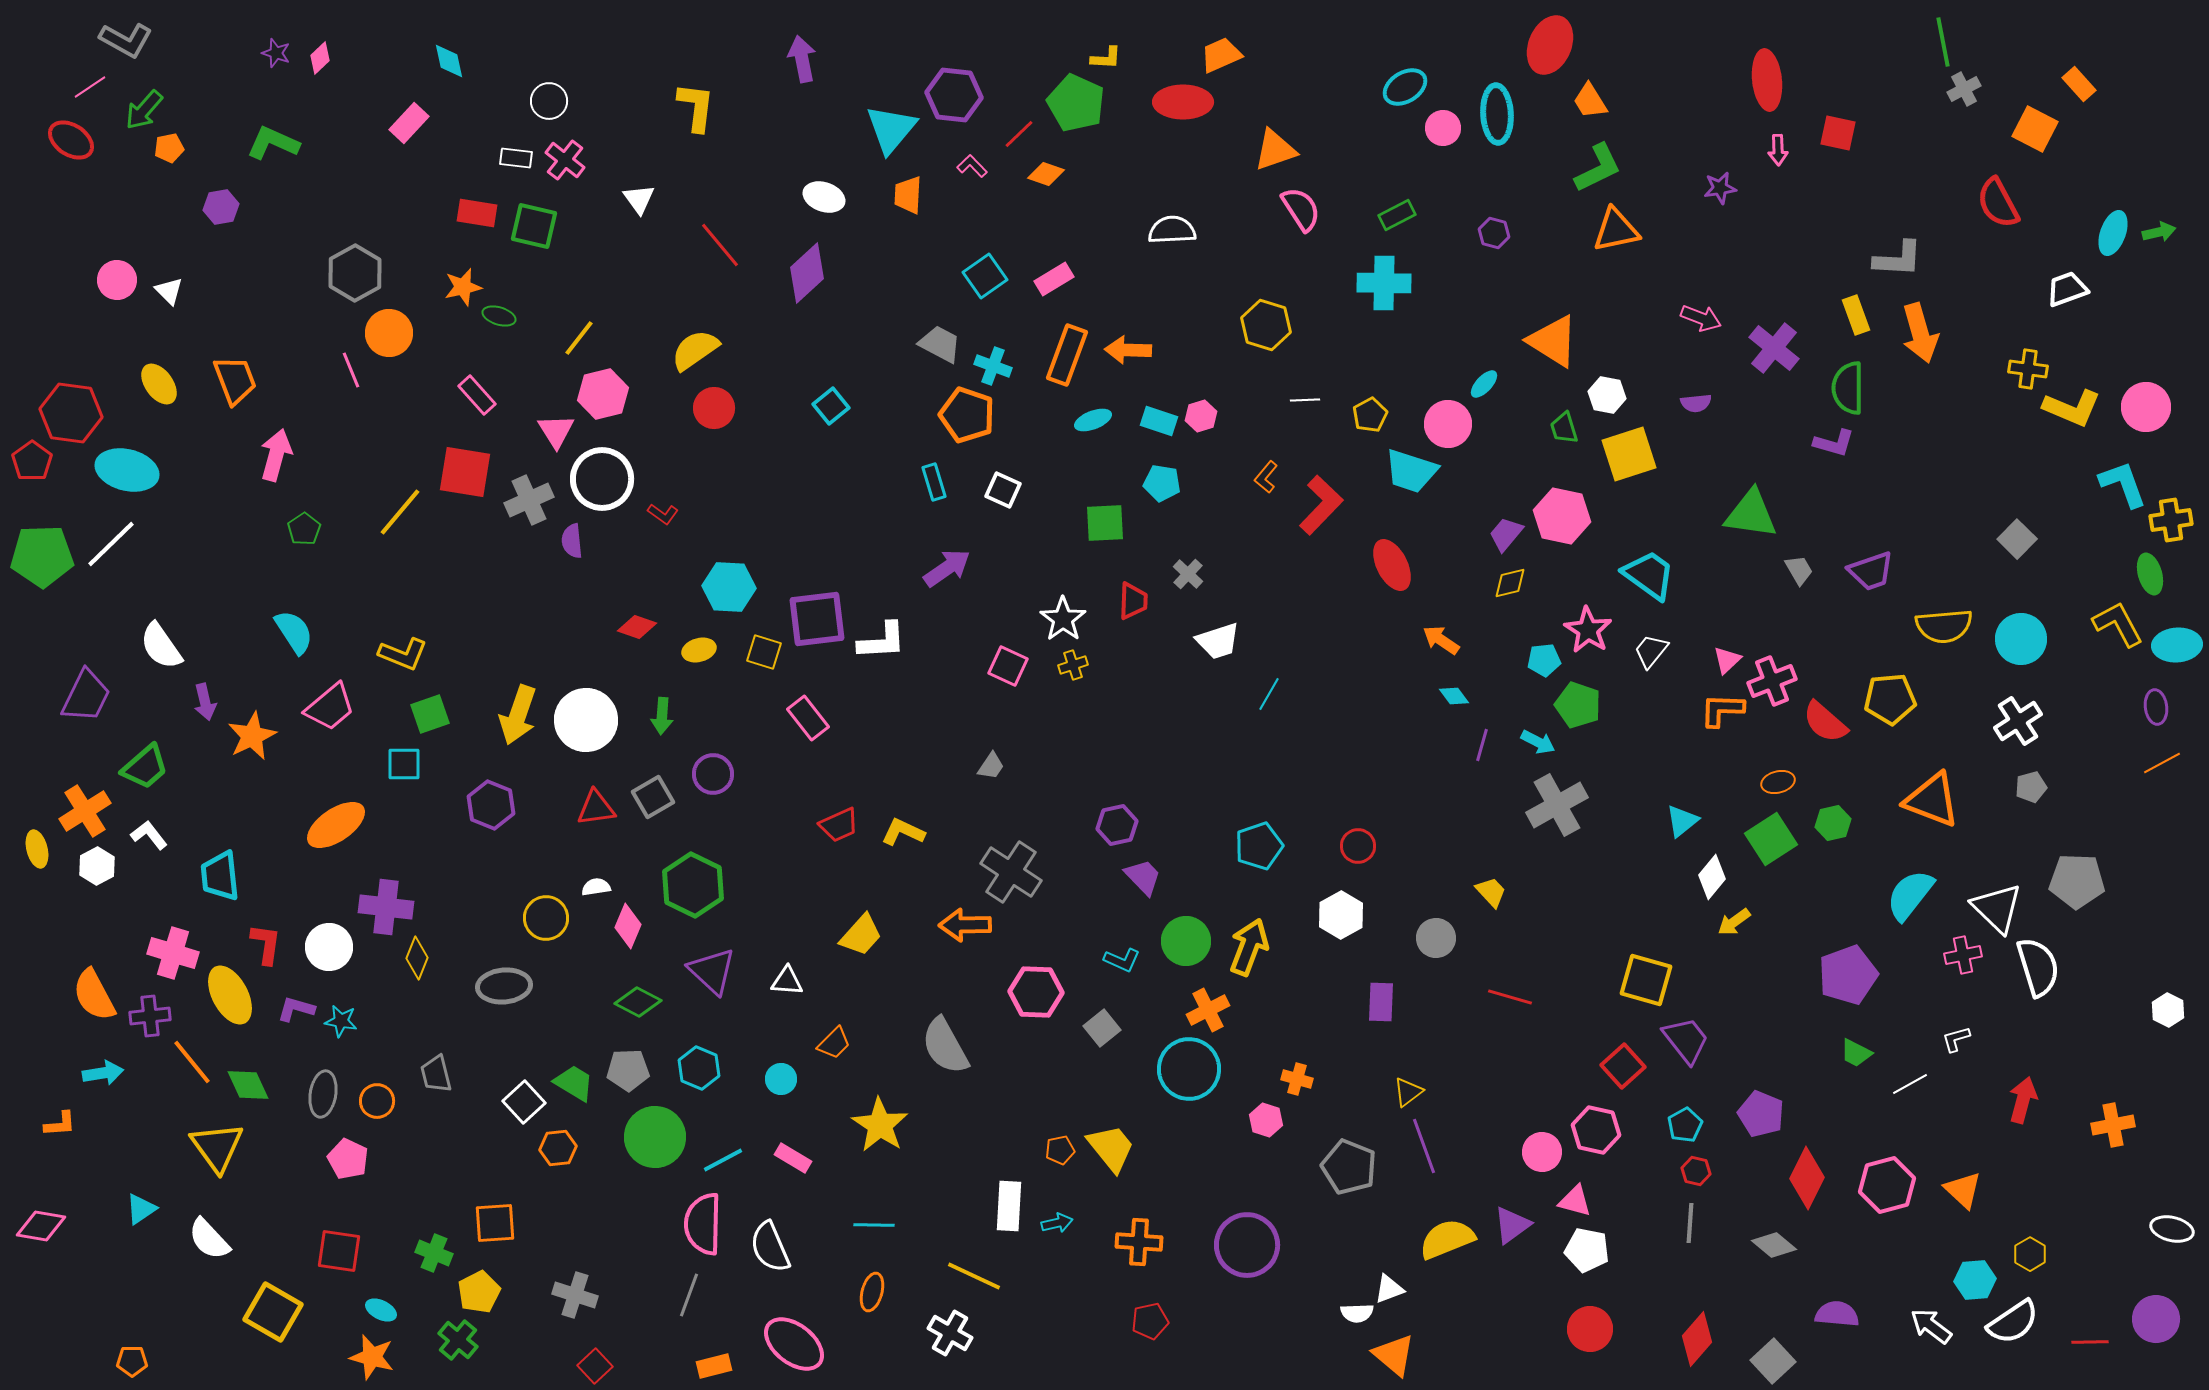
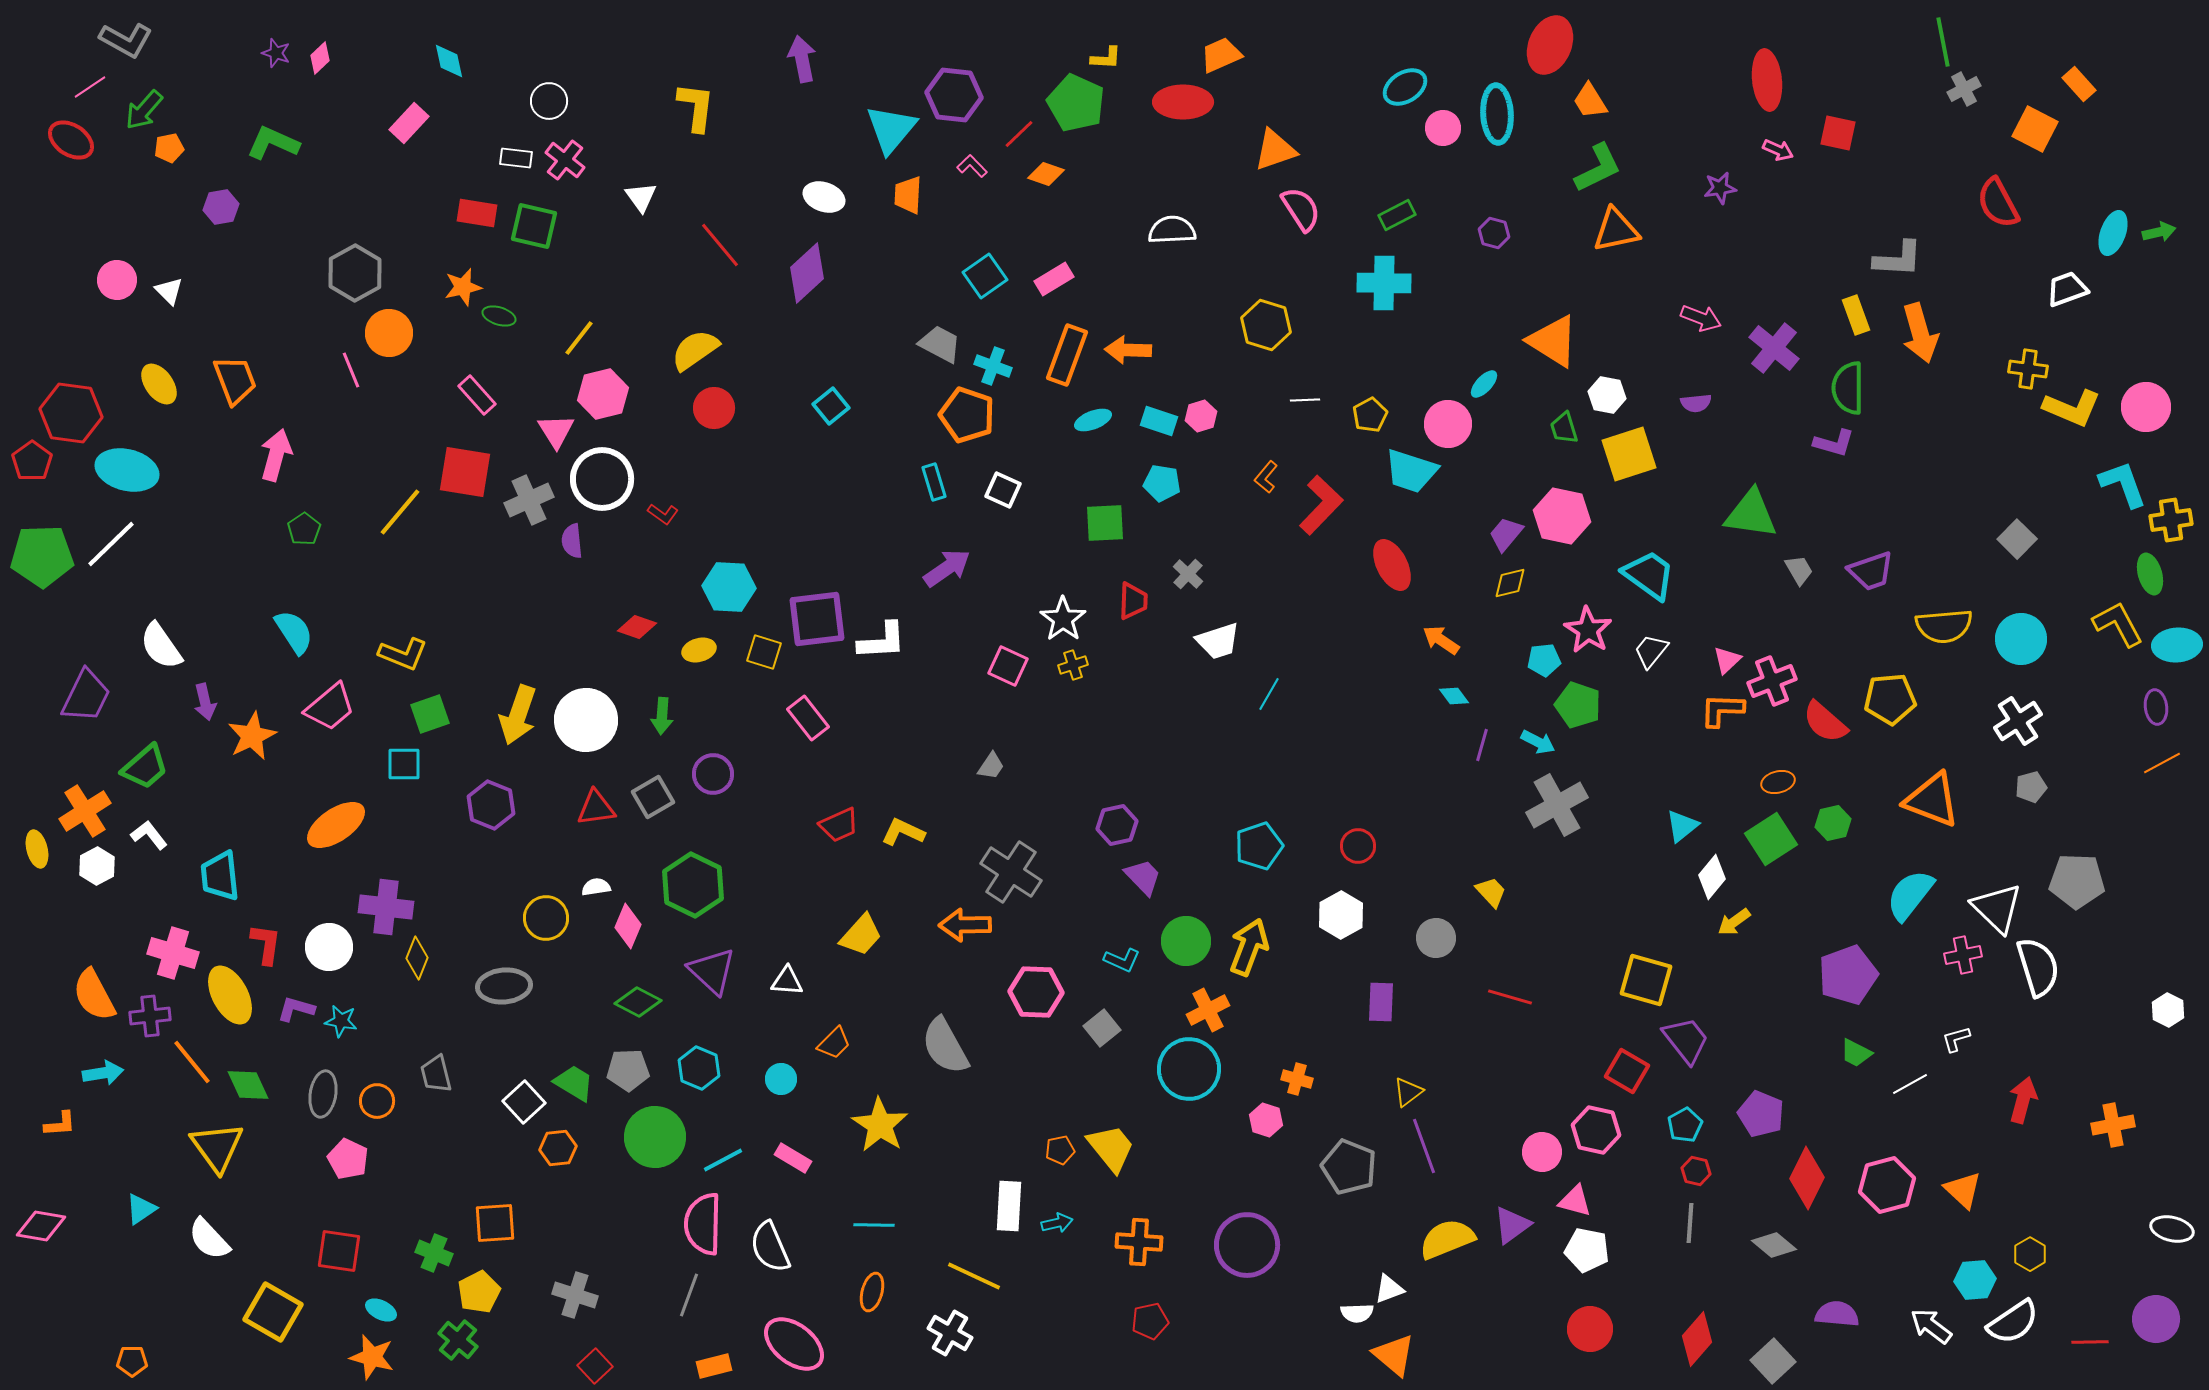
pink arrow at (1778, 150): rotated 64 degrees counterclockwise
white triangle at (639, 199): moved 2 px right, 2 px up
cyan triangle at (1682, 821): moved 5 px down
red square at (1623, 1066): moved 4 px right, 5 px down; rotated 18 degrees counterclockwise
